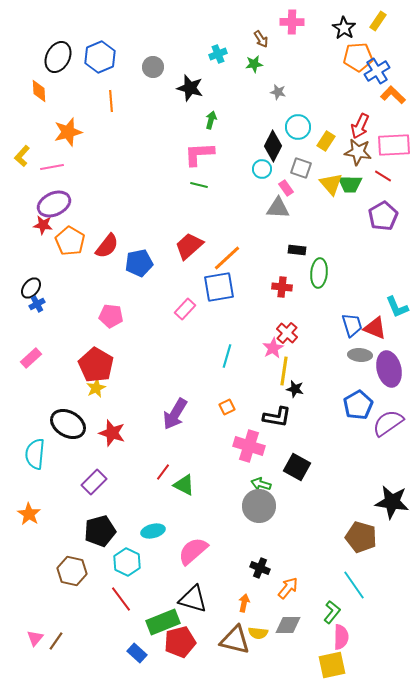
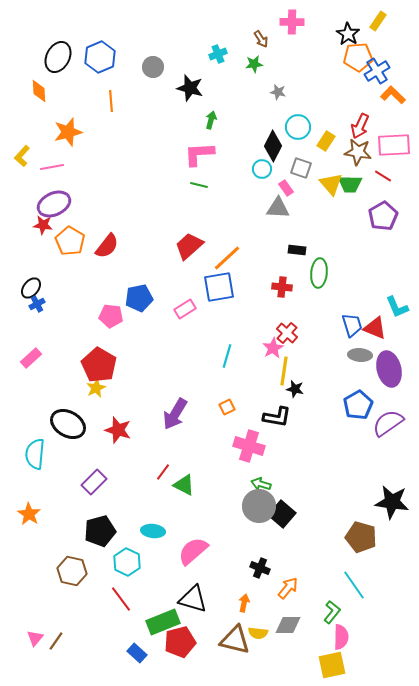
black star at (344, 28): moved 4 px right, 6 px down
blue pentagon at (139, 263): moved 35 px down
pink rectangle at (185, 309): rotated 15 degrees clockwise
red pentagon at (96, 365): moved 3 px right
red star at (112, 433): moved 6 px right, 3 px up
black square at (297, 467): moved 15 px left, 47 px down; rotated 12 degrees clockwise
cyan ellipse at (153, 531): rotated 20 degrees clockwise
